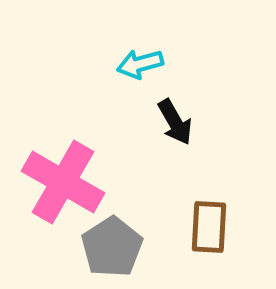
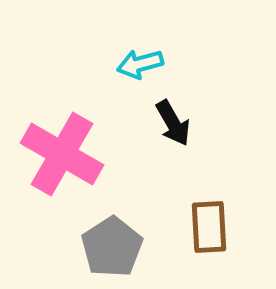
black arrow: moved 2 px left, 1 px down
pink cross: moved 1 px left, 28 px up
brown rectangle: rotated 6 degrees counterclockwise
